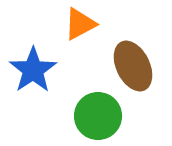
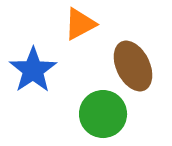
green circle: moved 5 px right, 2 px up
